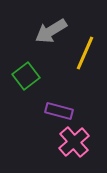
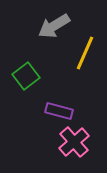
gray arrow: moved 3 px right, 5 px up
